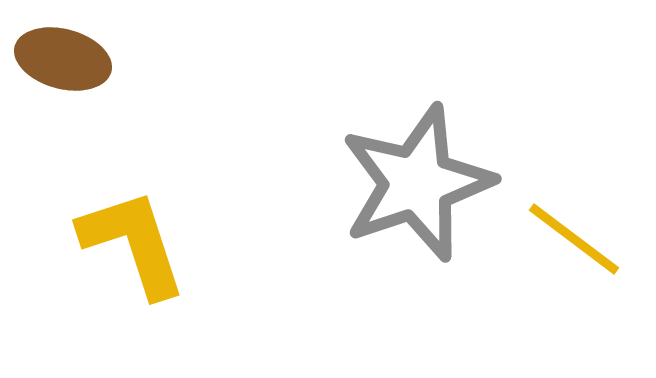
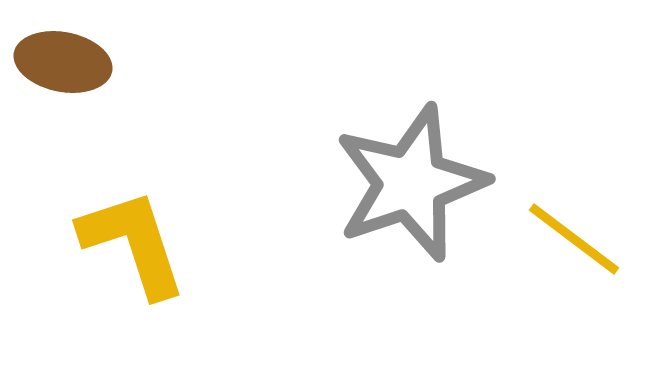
brown ellipse: moved 3 px down; rotated 4 degrees counterclockwise
gray star: moved 6 px left
